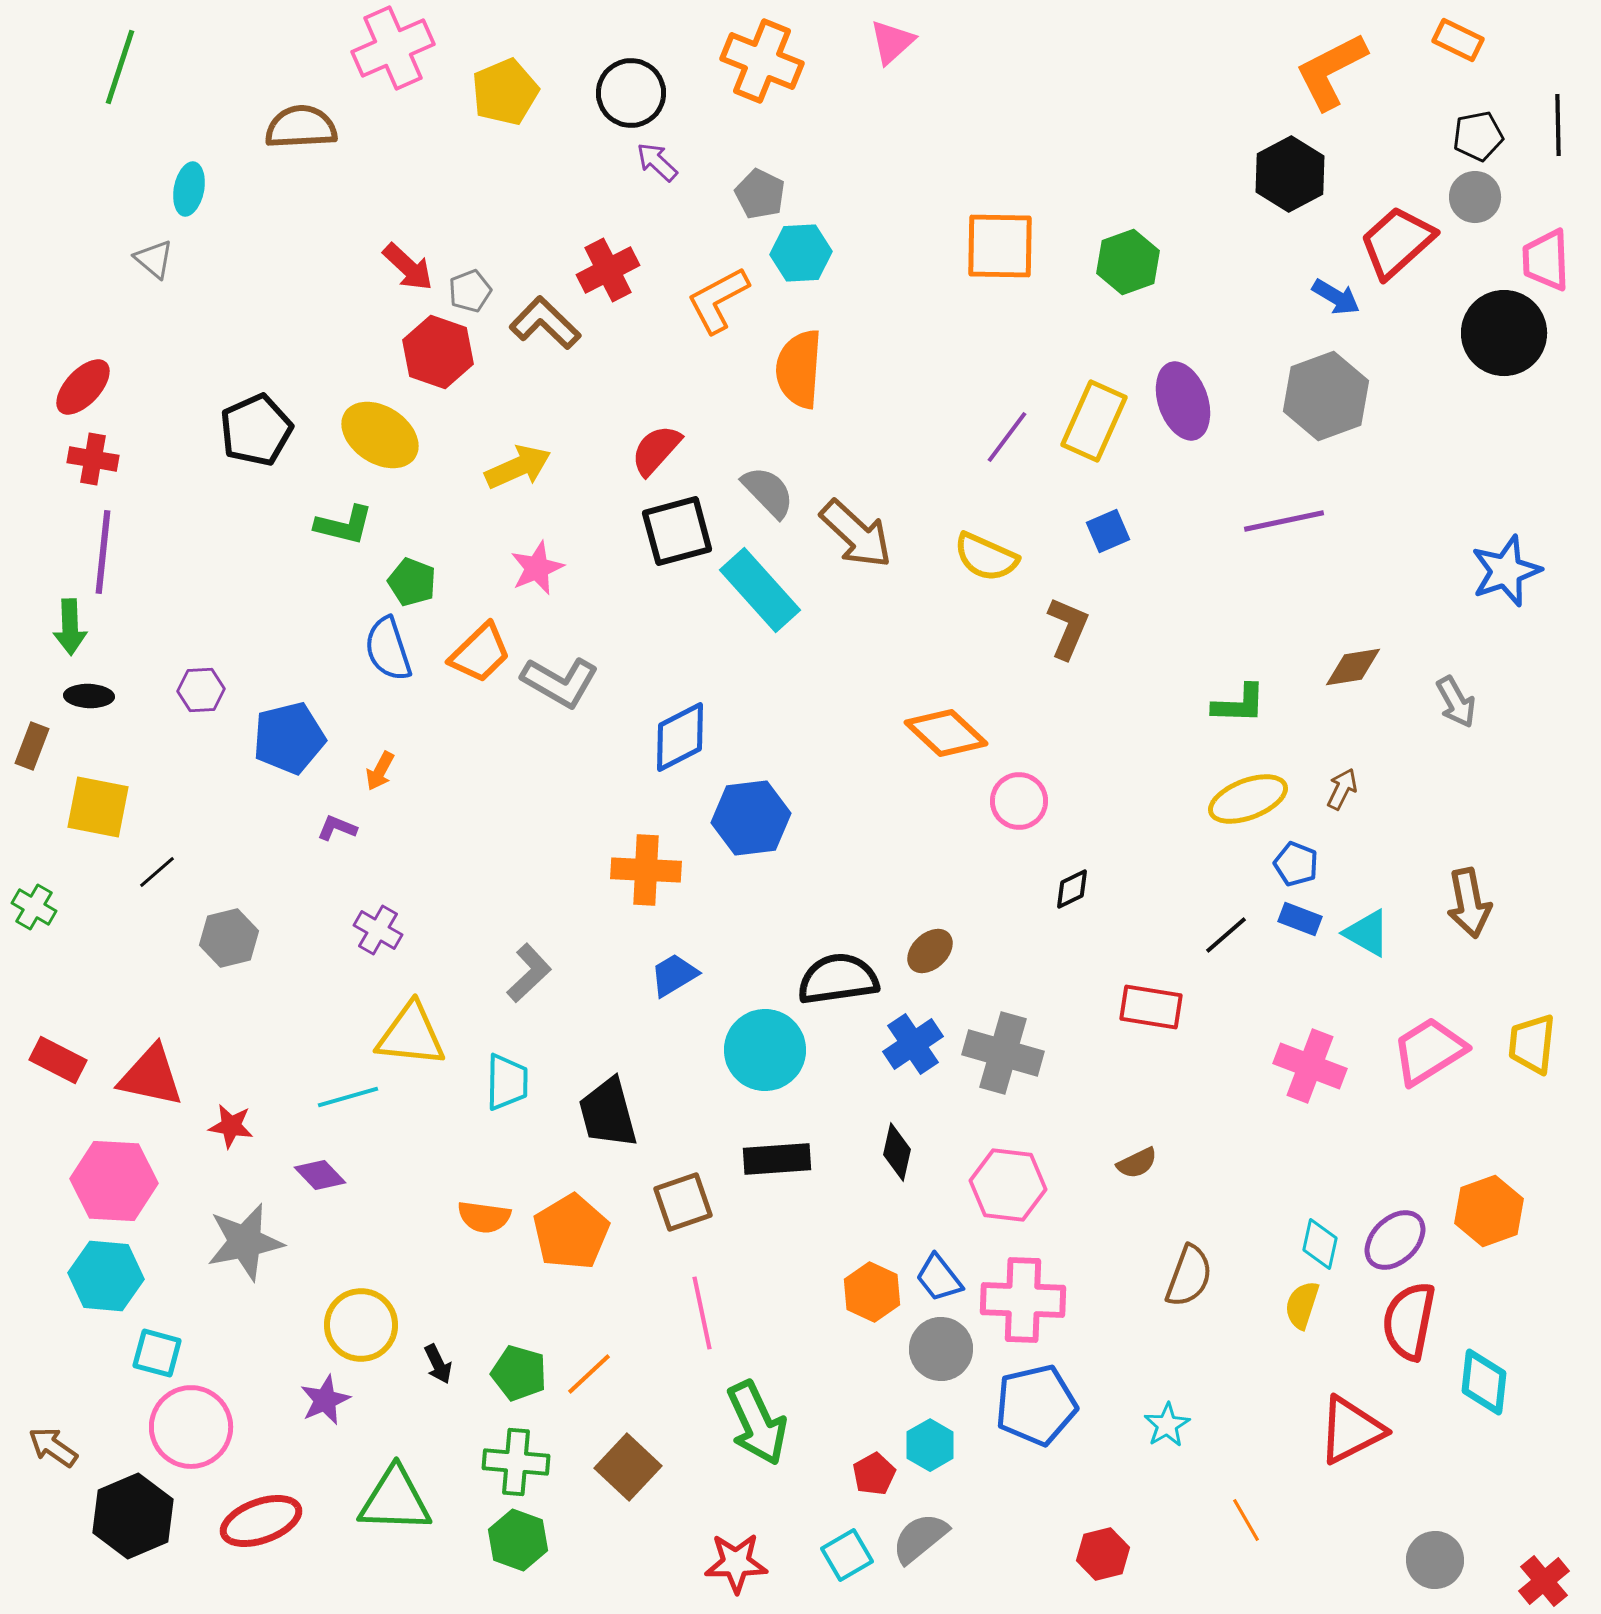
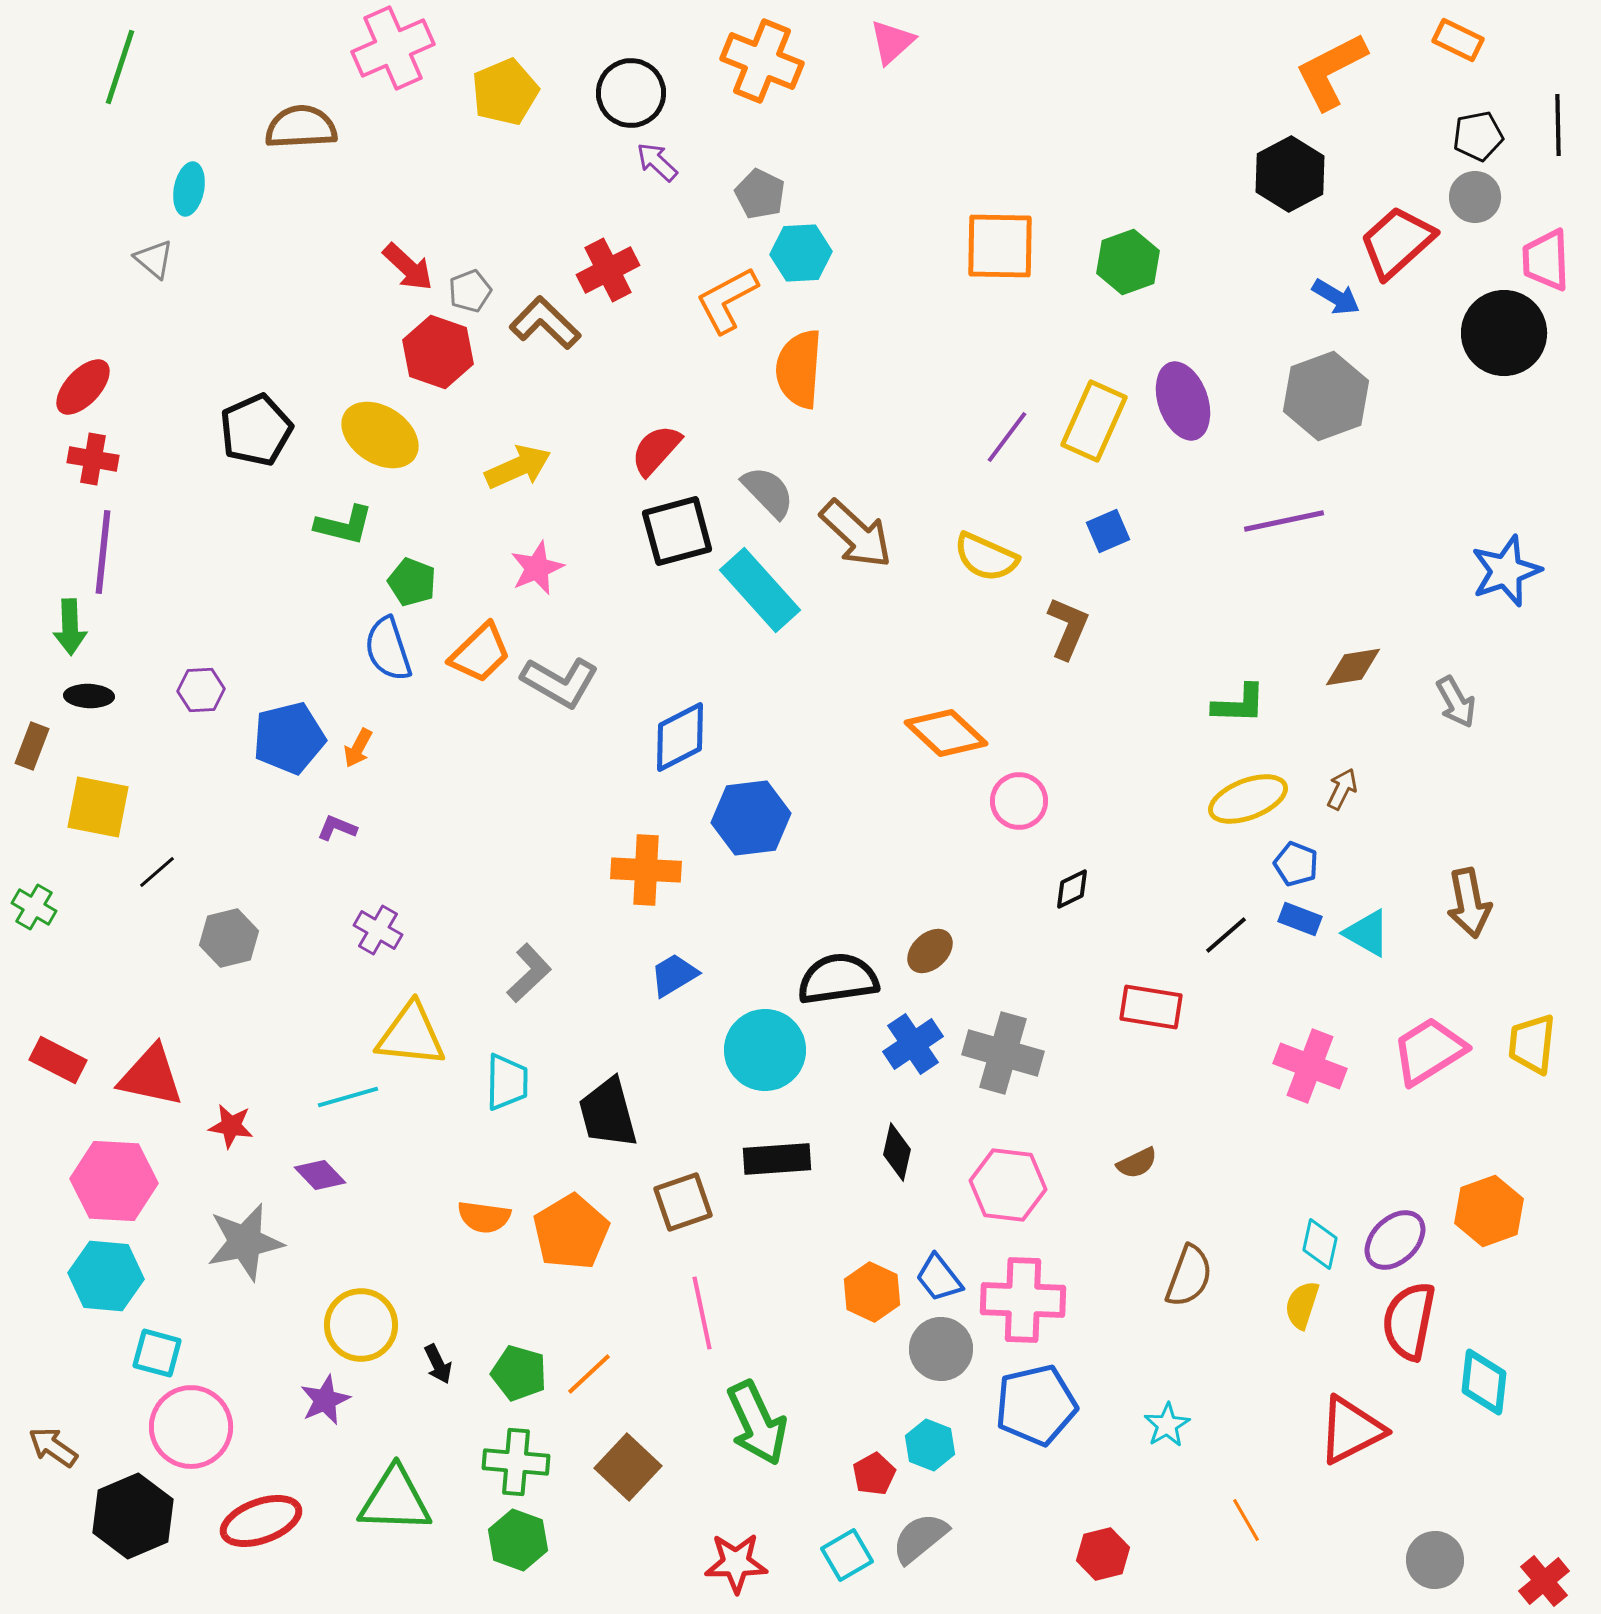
orange L-shape at (718, 300): moved 9 px right
orange arrow at (380, 771): moved 22 px left, 23 px up
cyan hexagon at (930, 1445): rotated 9 degrees counterclockwise
